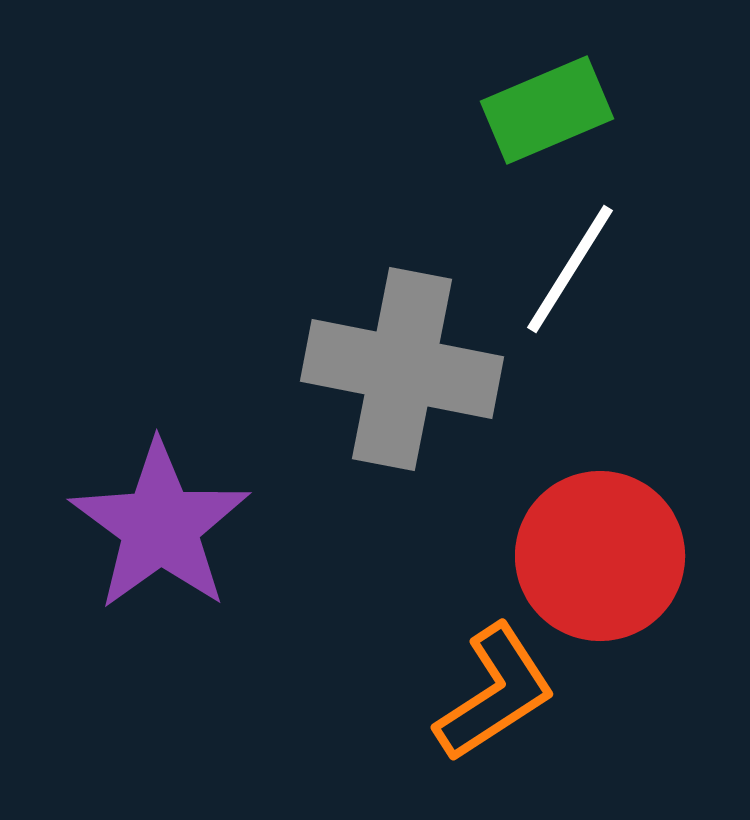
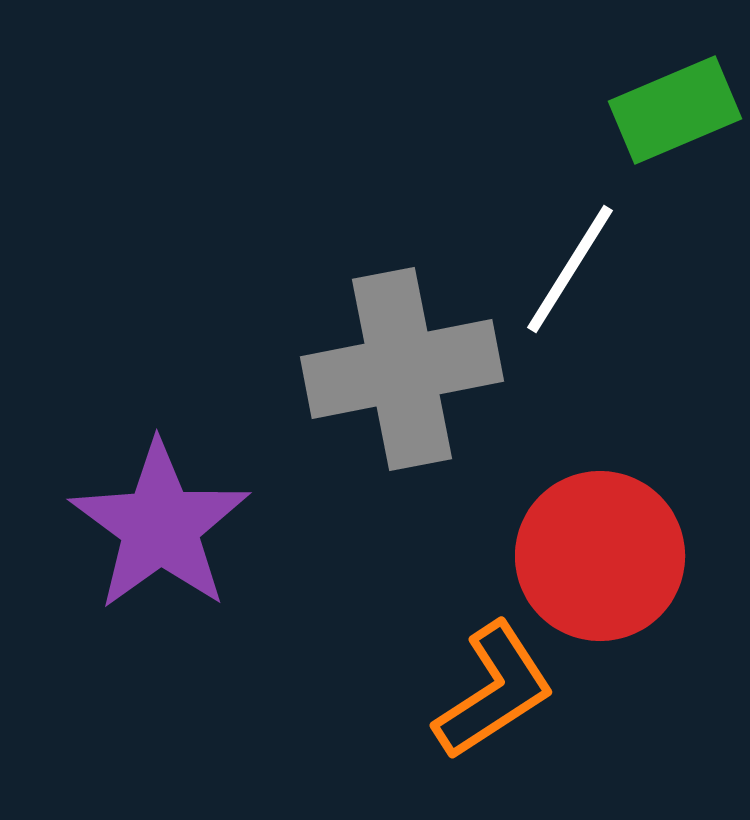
green rectangle: moved 128 px right
gray cross: rotated 22 degrees counterclockwise
orange L-shape: moved 1 px left, 2 px up
